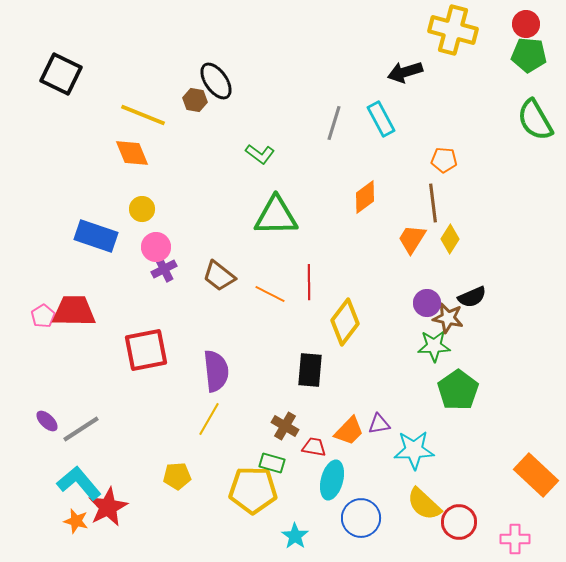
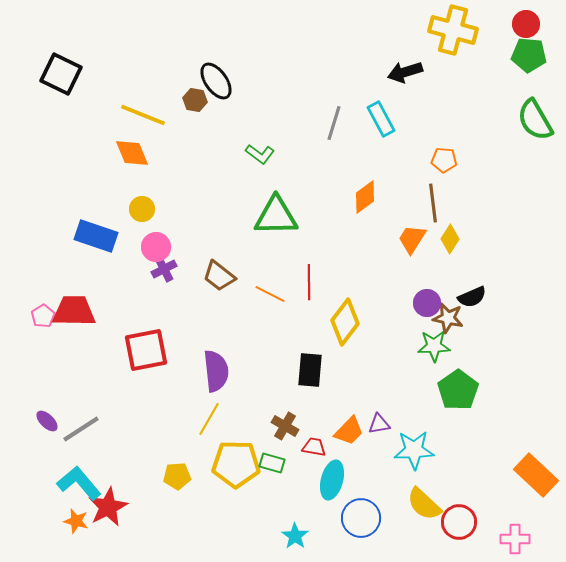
yellow pentagon at (253, 490): moved 17 px left, 26 px up
